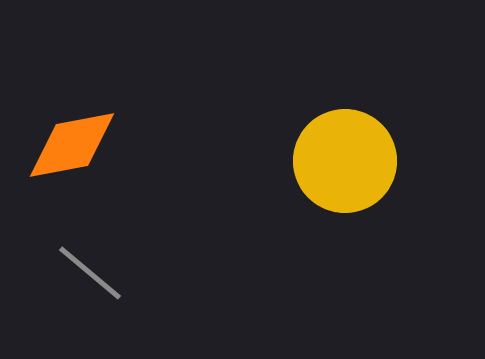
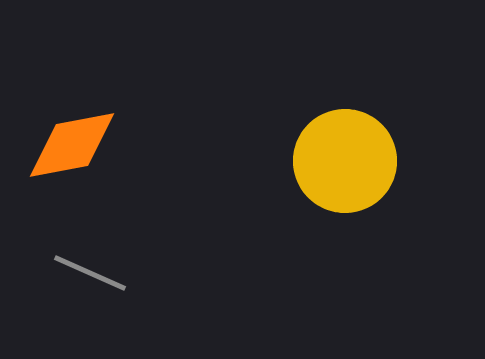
gray line: rotated 16 degrees counterclockwise
